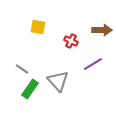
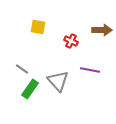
purple line: moved 3 px left, 6 px down; rotated 42 degrees clockwise
